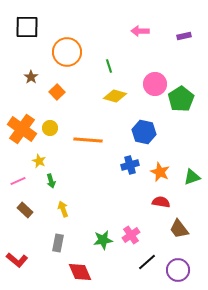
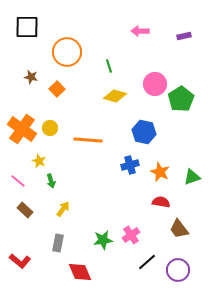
brown star: rotated 24 degrees counterclockwise
orange square: moved 3 px up
pink line: rotated 63 degrees clockwise
yellow arrow: rotated 56 degrees clockwise
red L-shape: moved 3 px right, 1 px down
